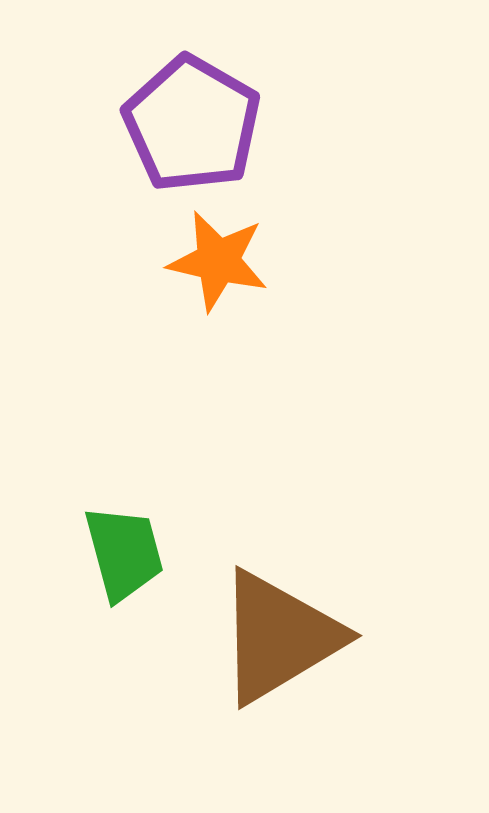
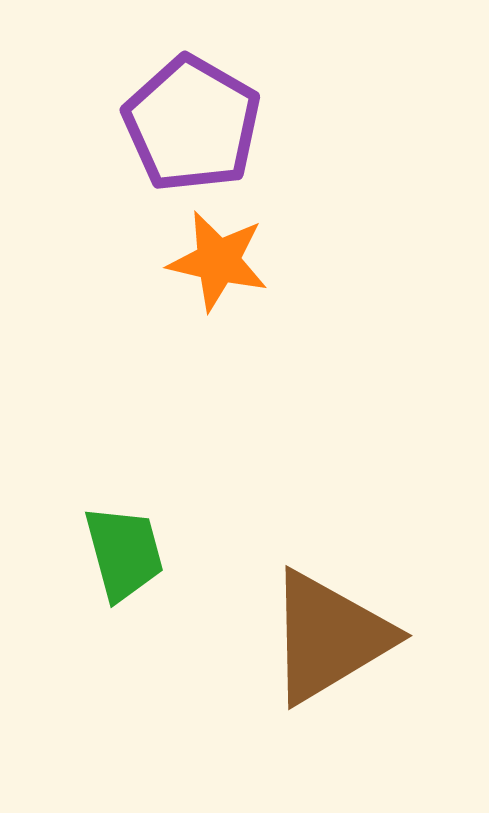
brown triangle: moved 50 px right
